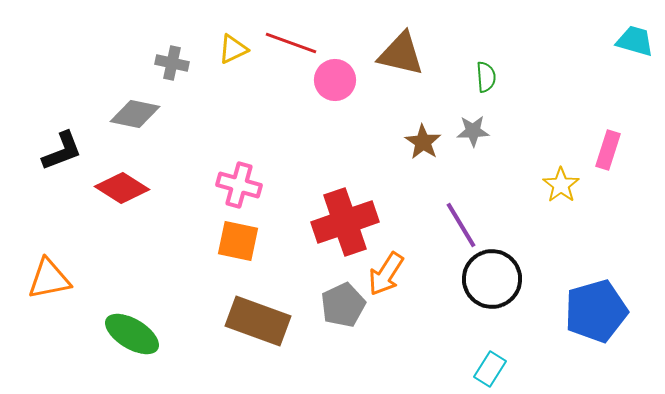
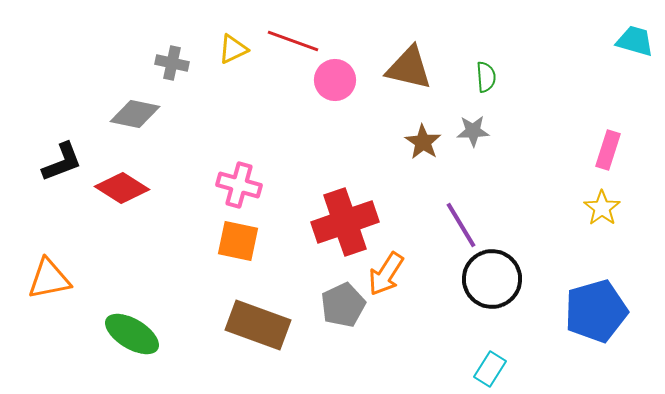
red line: moved 2 px right, 2 px up
brown triangle: moved 8 px right, 14 px down
black L-shape: moved 11 px down
yellow star: moved 41 px right, 23 px down
brown rectangle: moved 4 px down
